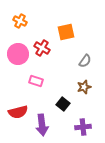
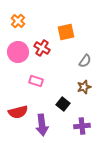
orange cross: moved 2 px left; rotated 16 degrees clockwise
pink circle: moved 2 px up
purple cross: moved 1 px left, 1 px up
